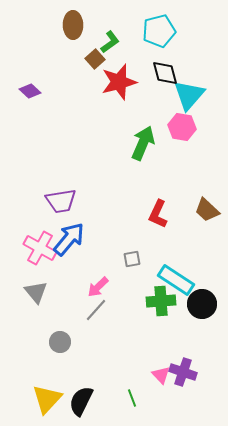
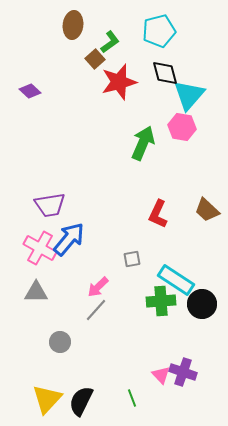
brown ellipse: rotated 8 degrees clockwise
purple trapezoid: moved 11 px left, 4 px down
gray triangle: rotated 50 degrees counterclockwise
